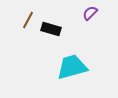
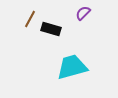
purple semicircle: moved 7 px left
brown line: moved 2 px right, 1 px up
